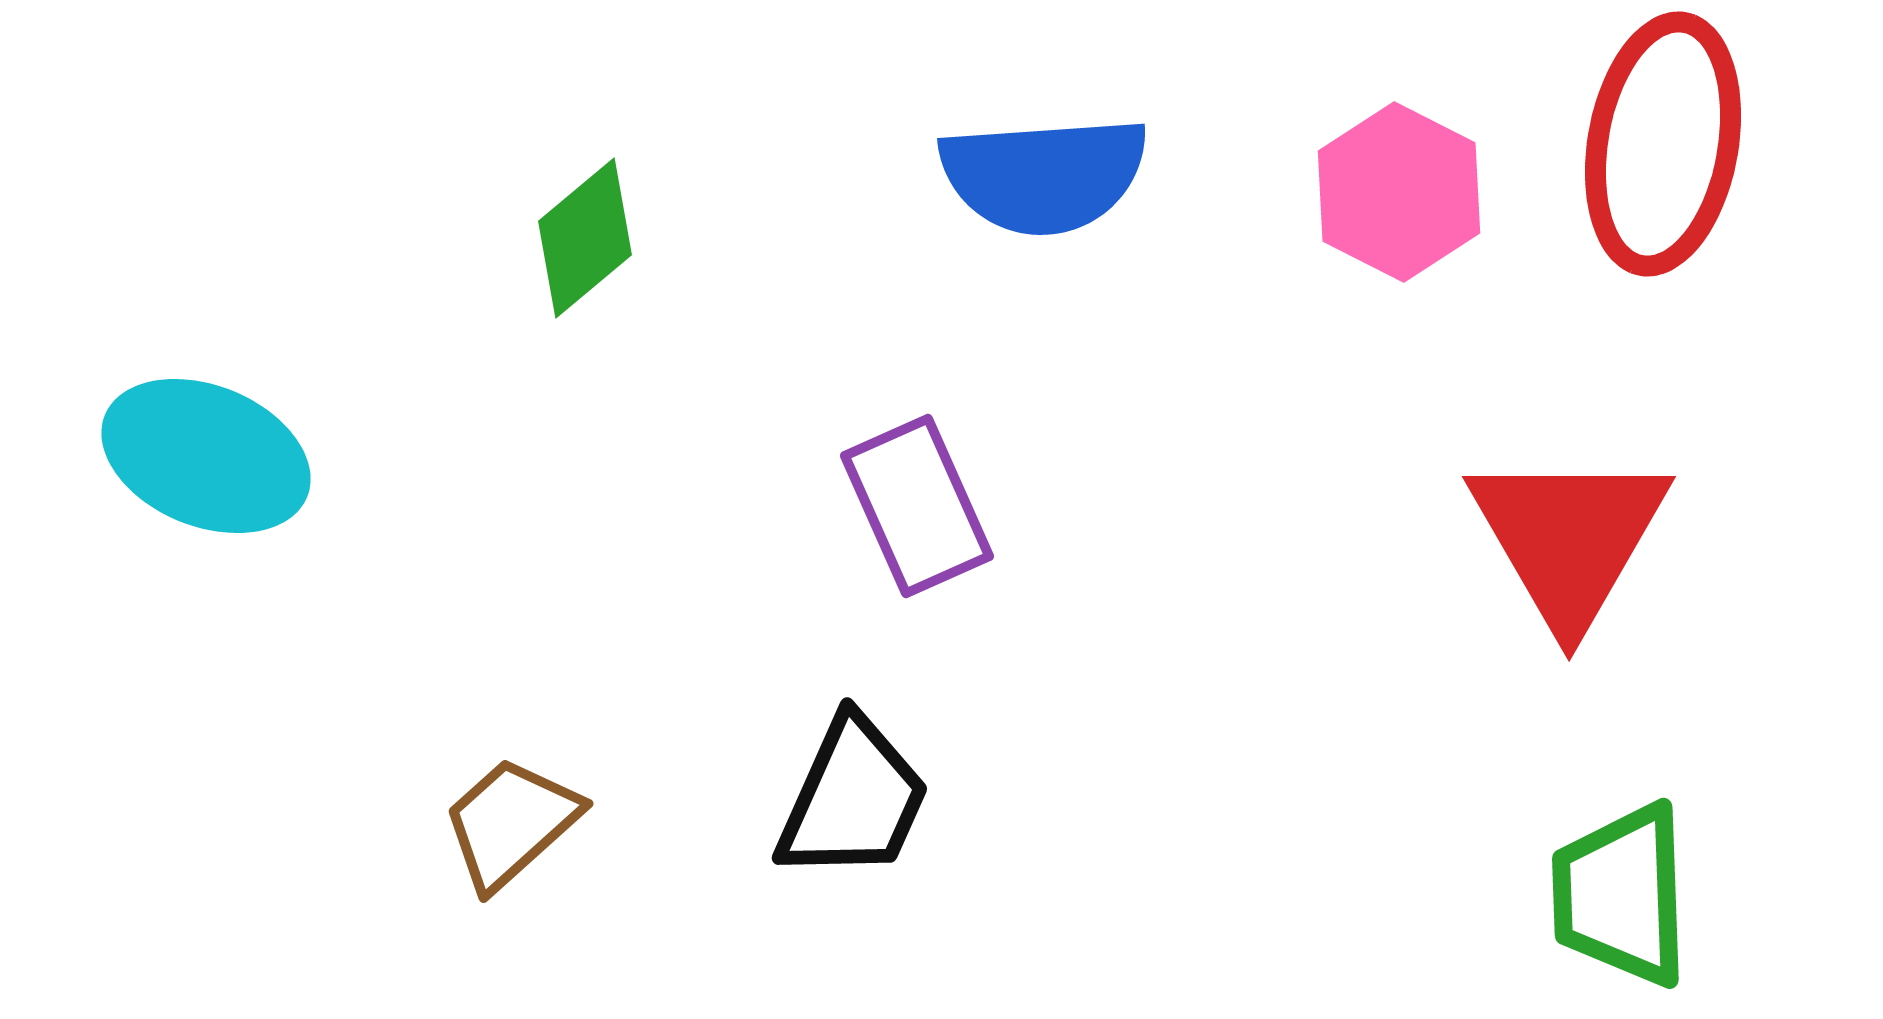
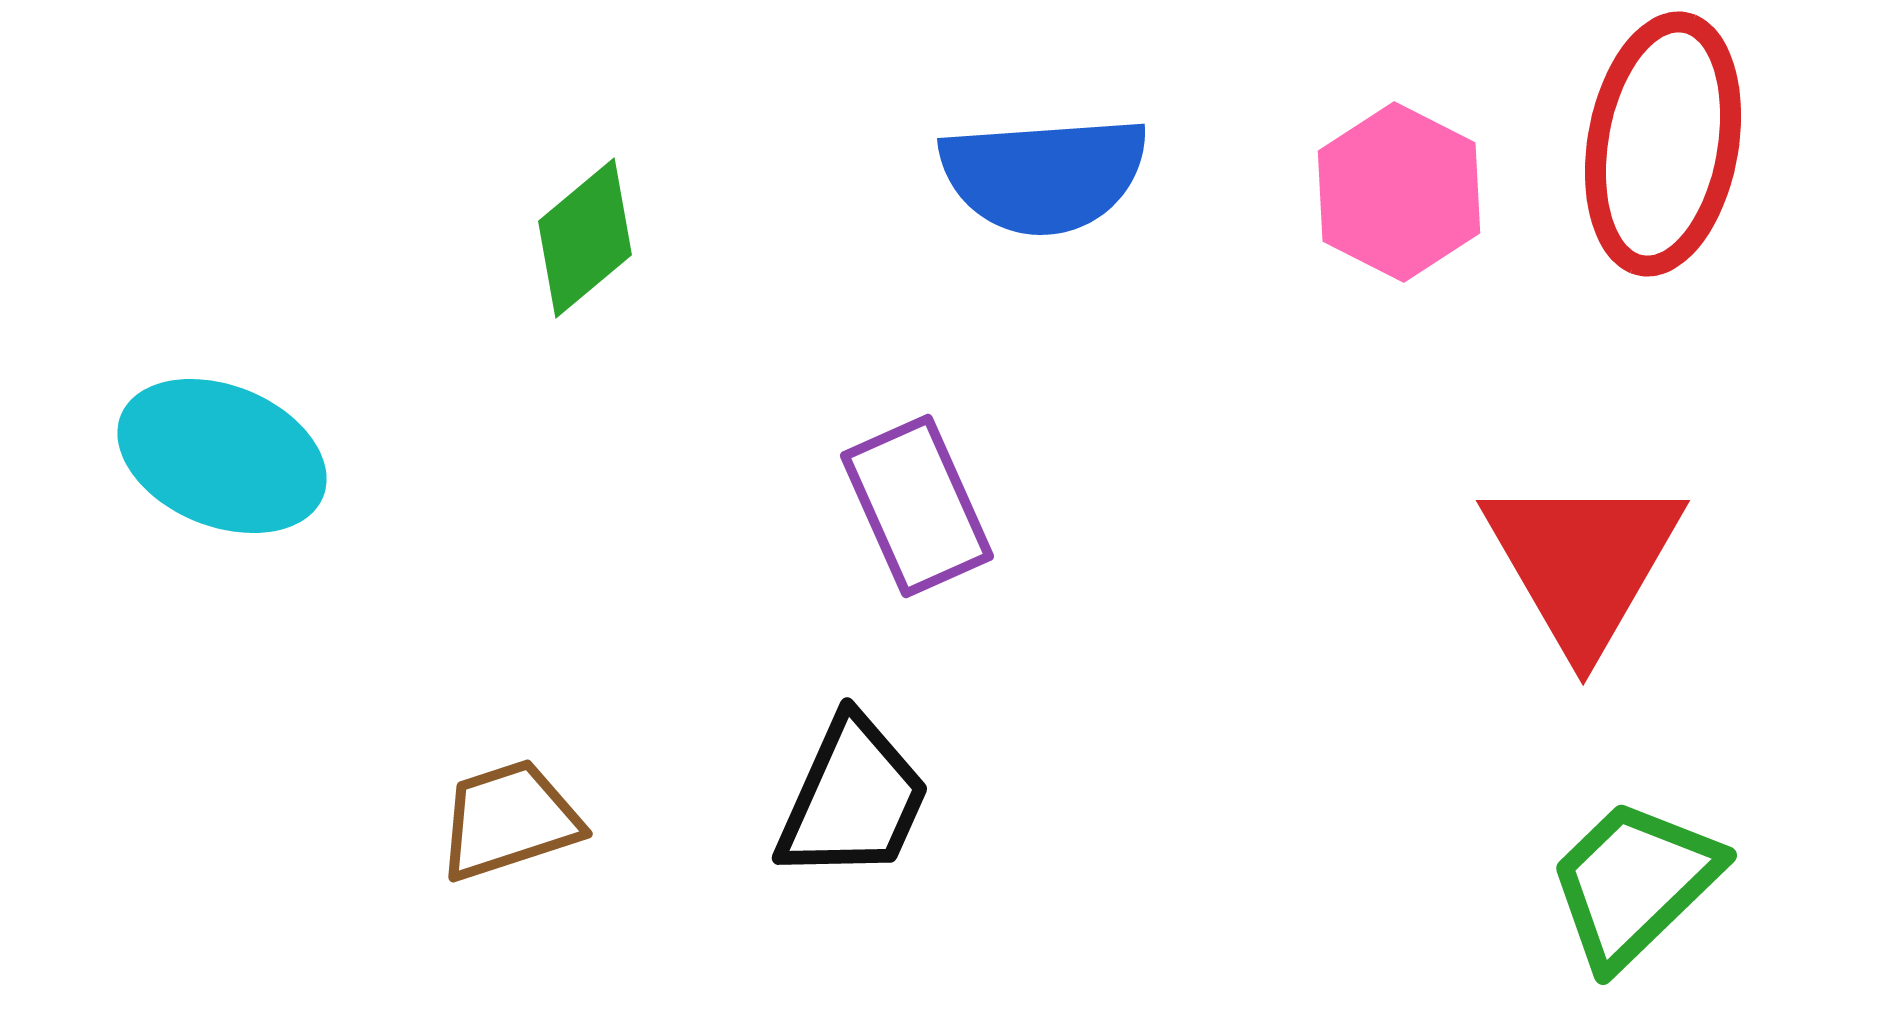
cyan ellipse: moved 16 px right
red triangle: moved 14 px right, 24 px down
brown trapezoid: moved 2 px left, 3 px up; rotated 24 degrees clockwise
green trapezoid: moved 13 px right, 12 px up; rotated 48 degrees clockwise
